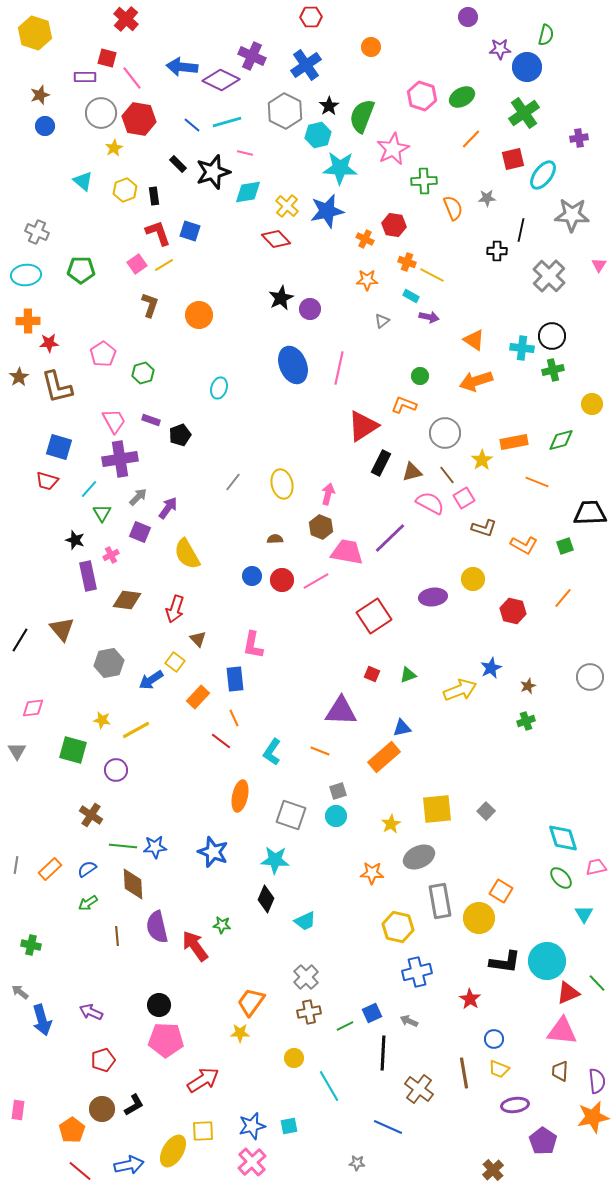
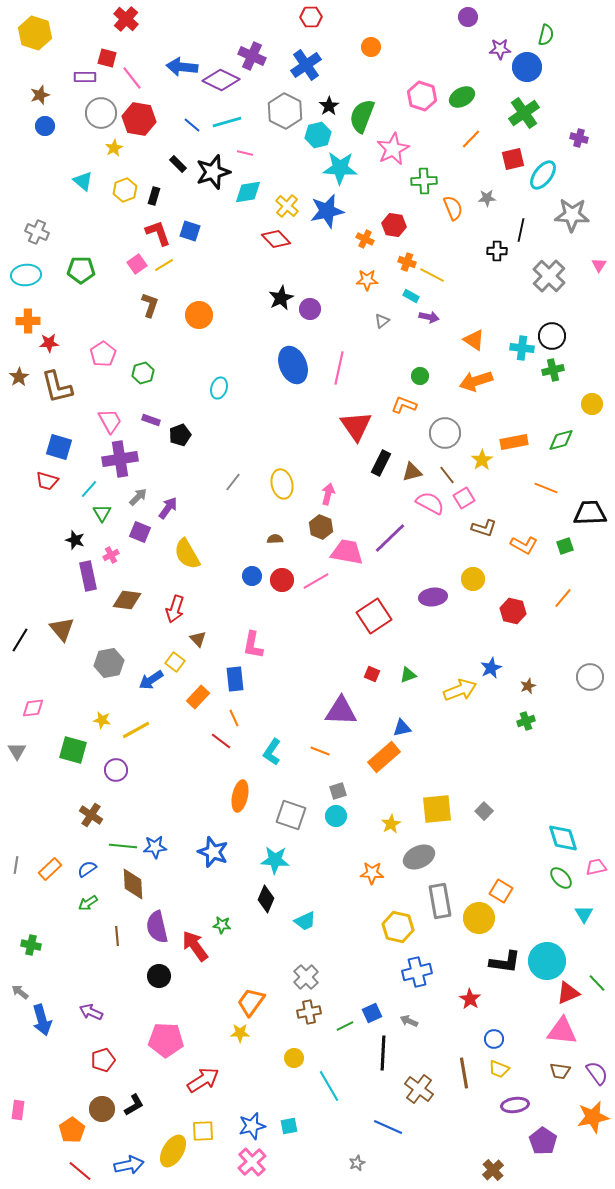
purple cross at (579, 138): rotated 24 degrees clockwise
black rectangle at (154, 196): rotated 24 degrees clockwise
pink trapezoid at (114, 421): moved 4 px left
red triangle at (363, 426): moved 7 px left; rotated 32 degrees counterclockwise
orange line at (537, 482): moved 9 px right, 6 px down
gray square at (486, 811): moved 2 px left
black circle at (159, 1005): moved 29 px up
brown trapezoid at (560, 1071): rotated 85 degrees counterclockwise
purple semicircle at (597, 1081): moved 8 px up; rotated 30 degrees counterclockwise
gray star at (357, 1163): rotated 28 degrees counterclockwise
